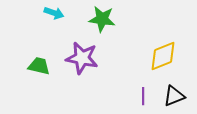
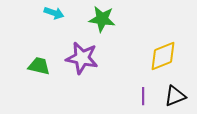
black triangle: moved 1 px right
